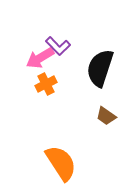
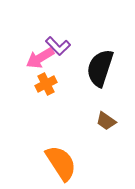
brown trapezoid: moved 5 px down
